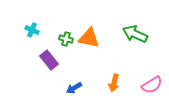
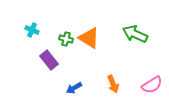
orange triangle: rotated 20 degrees clockwise
orange arrow: moved 1 px left, 1 px down; rotated 36 degrees counterclockwise
